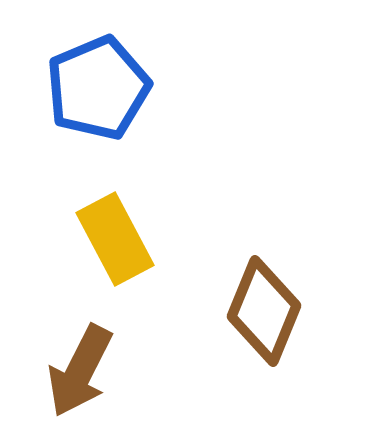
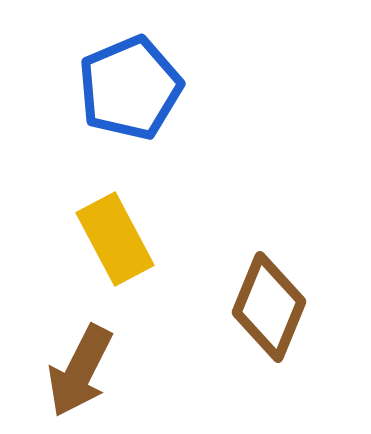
blue pentagon: moved 32 px right
brown diamond: moved 5 px right, 4 px up
